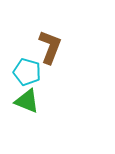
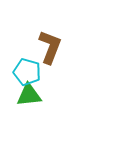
green triangle: moved 2 px right, 6 px up; rotated 28 degrees counterclockwise
